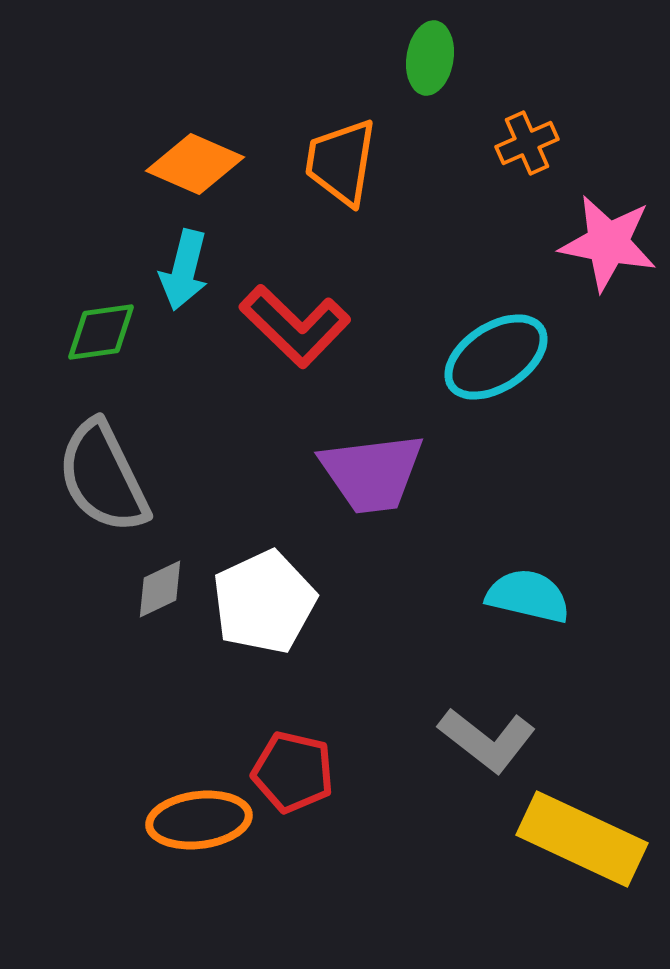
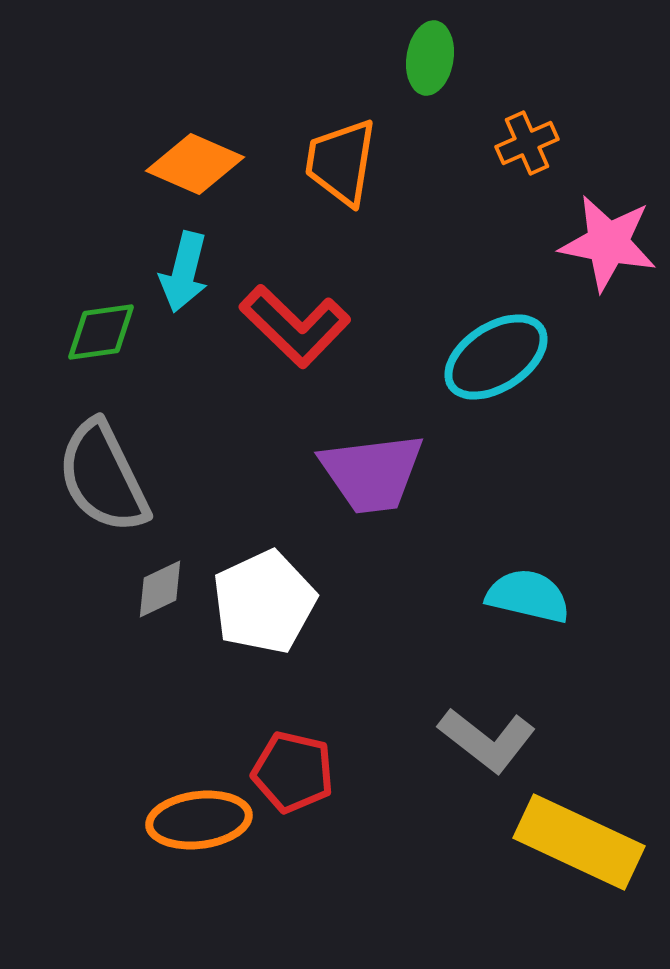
cyan arrow: moved 2 px down
yellow rectangle: moved 3 px left, 3 px down
